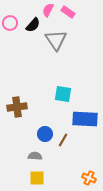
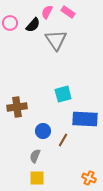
pink semicircle: moved 1 px left, 2 px down
cyan square: rotated 24 degrees counterclockwise
blue circle: moved 2 px left, 3 px up
gray semicircle: rotated 72 degrees counterclockwise
